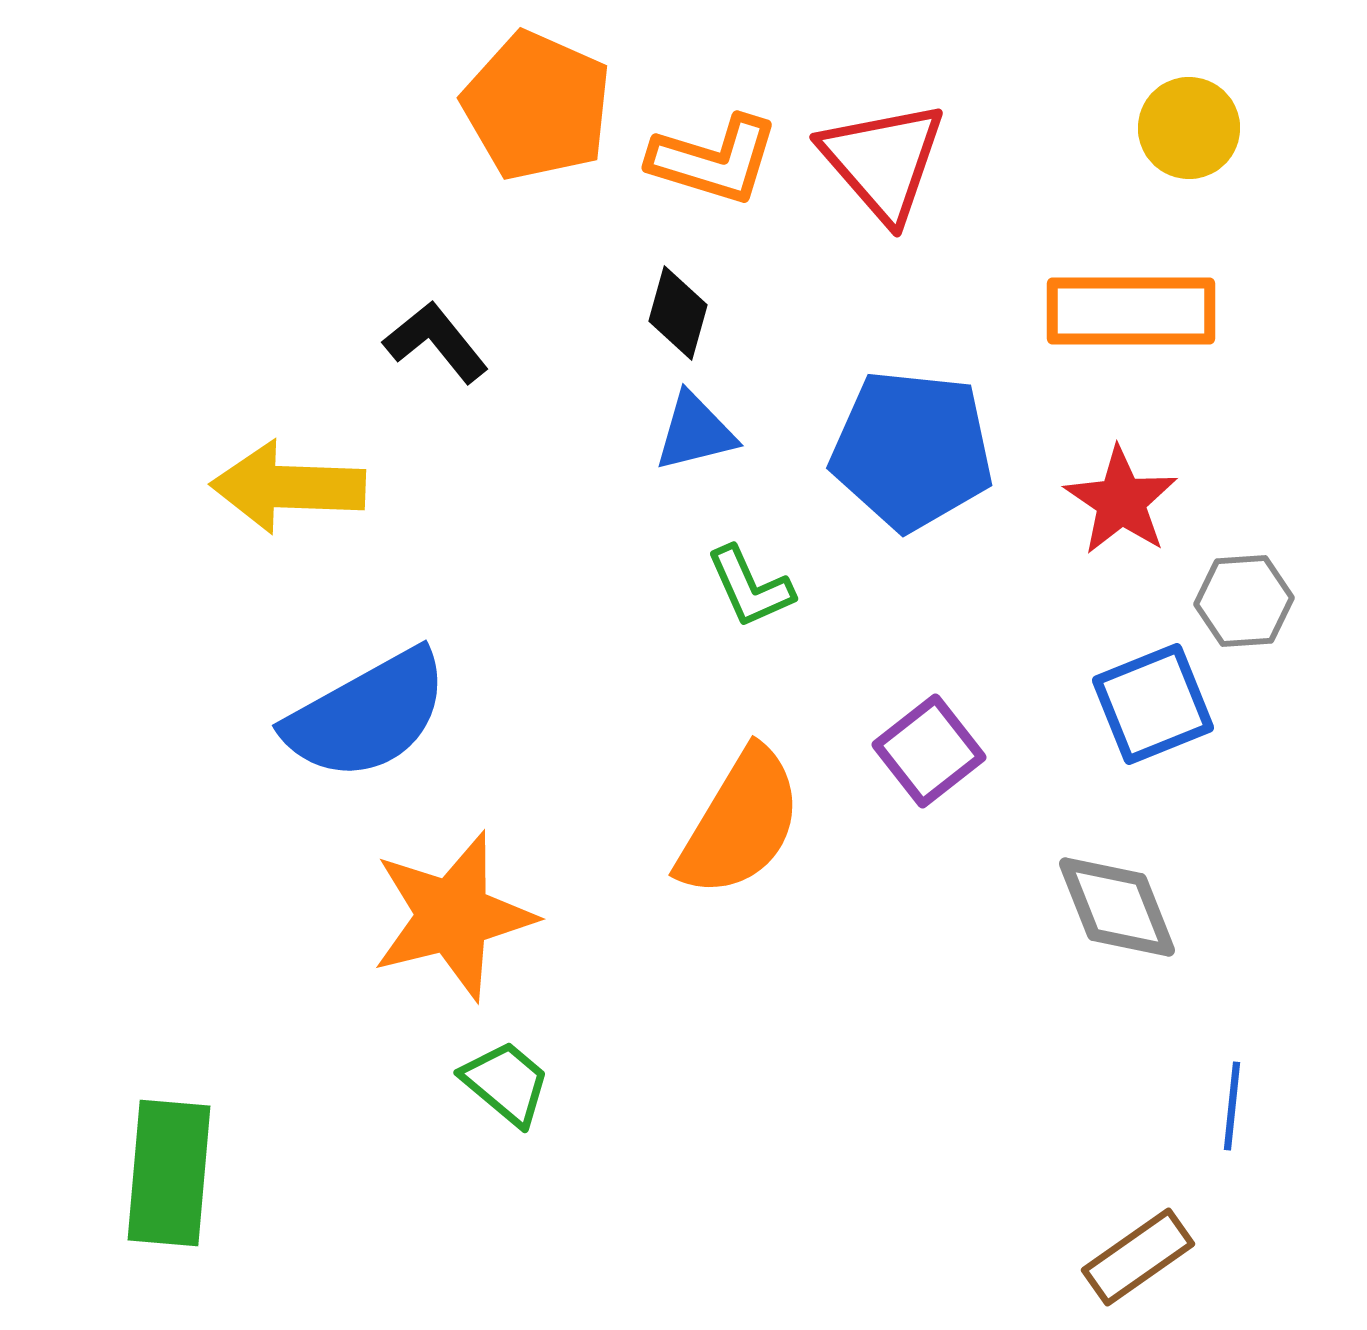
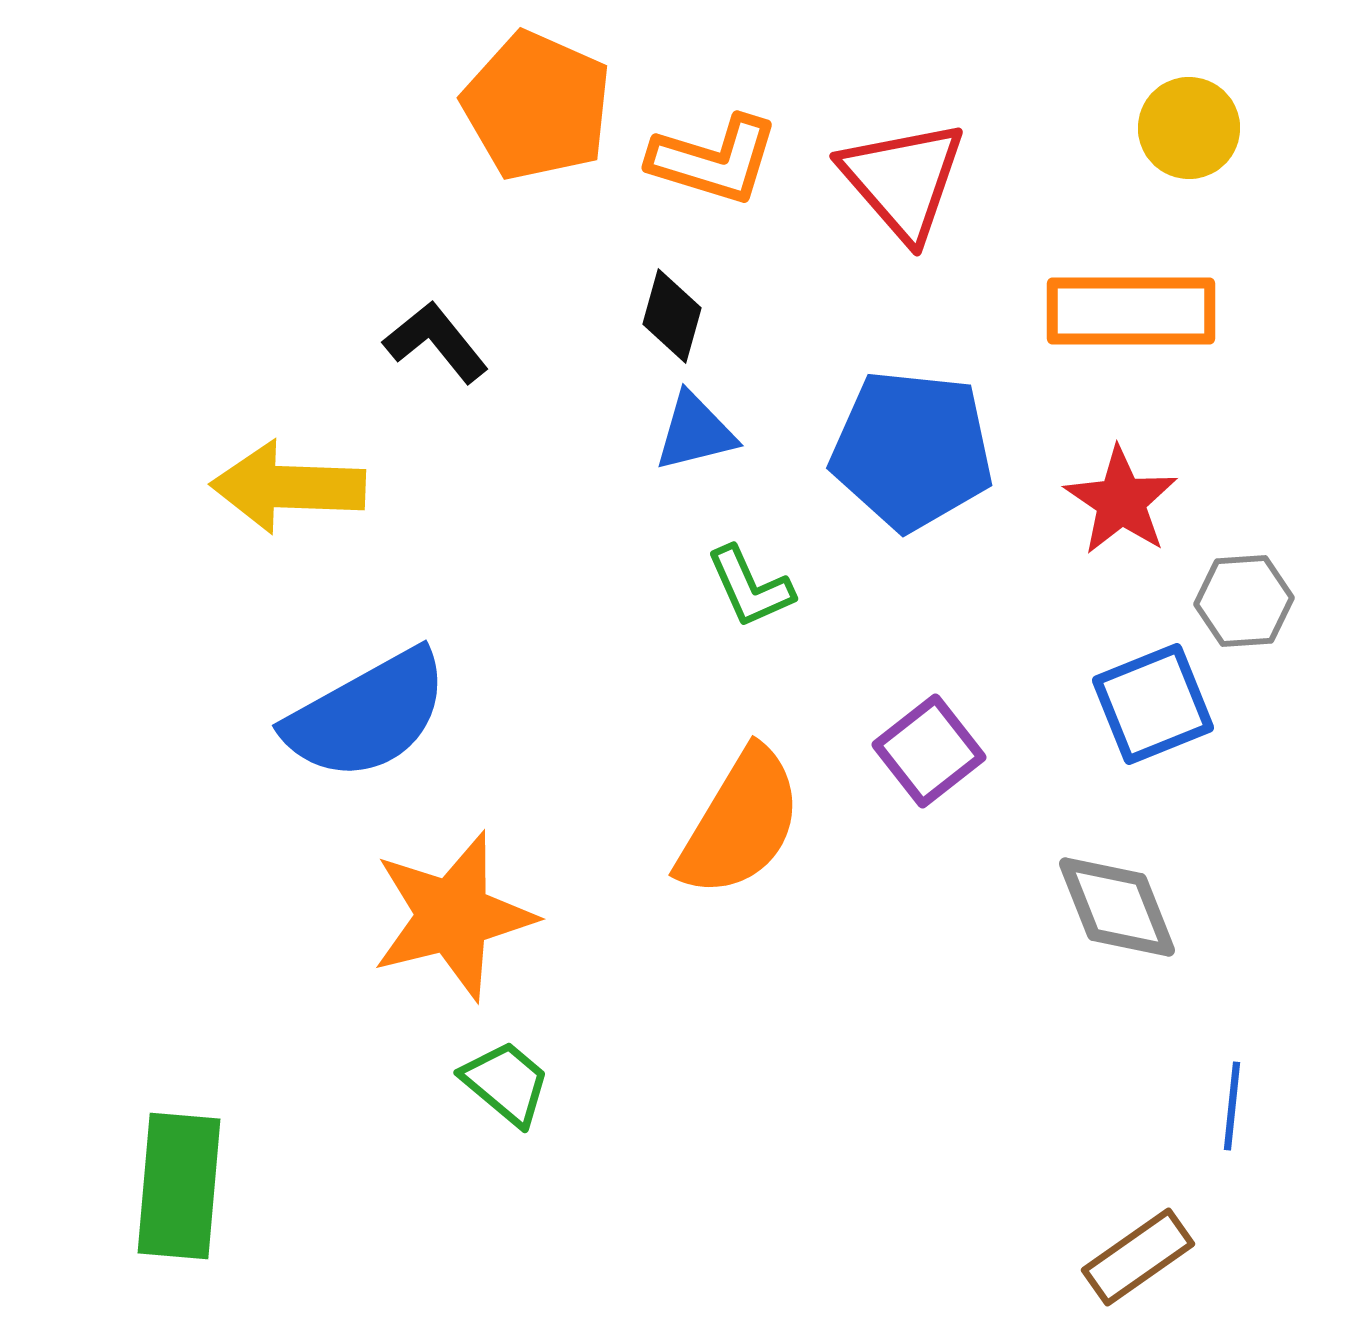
red triangle: moved 20 px right, 19 px down
black diamond: moved 6 px left, 3 px down
green rectangle: moved 10 px right, 13 px down
